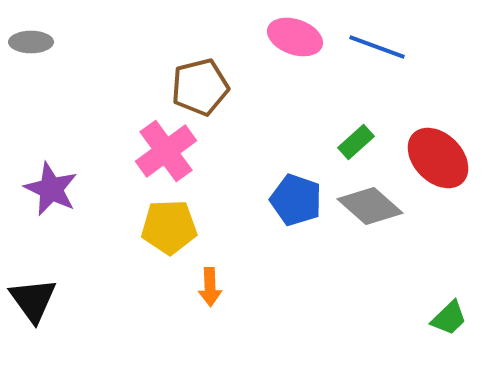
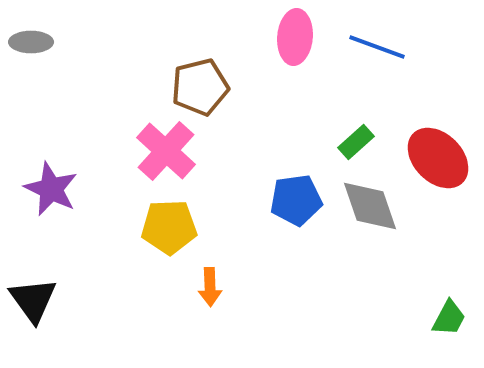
pink ellipse: rotated 76 degrees clockwise
pink cross: rotated 12 degrees counterclockwise
blue pentagon: rotated 27 degrees counterclockwise
gray diamond: rotated 30 degrees clockwise
green trapezoid: rotated 18 degrees counterclockwise
